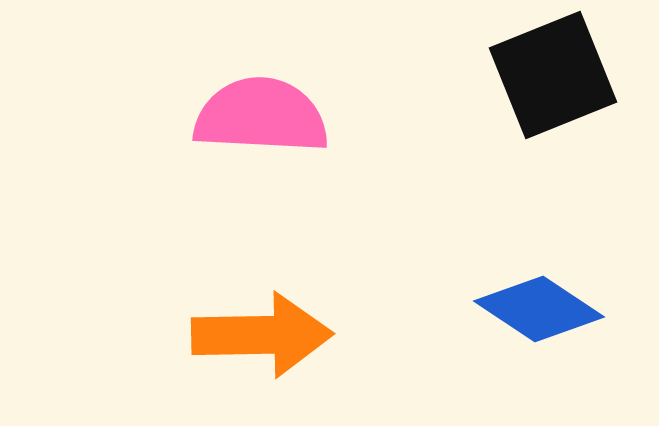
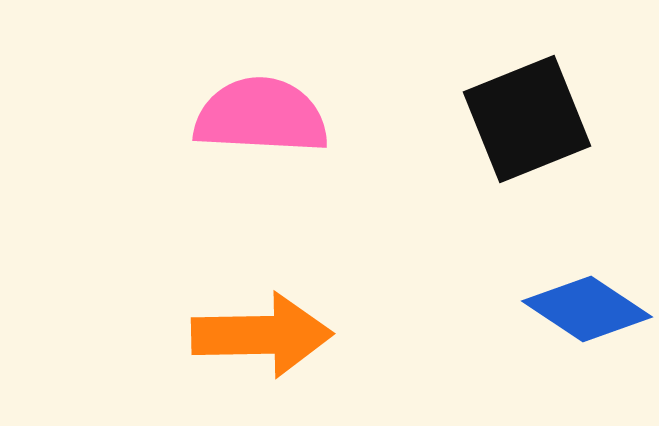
black square: moved 26 px left, 44 px down
blue diamond: moved 48 px right
